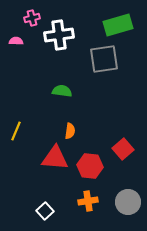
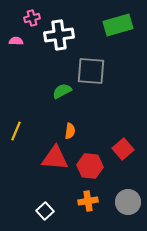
gray square: moved 13 px left, 12 px down; rotated 12 degrees clockwise
green semicircle: rotated 36 degrees counterclockwise
